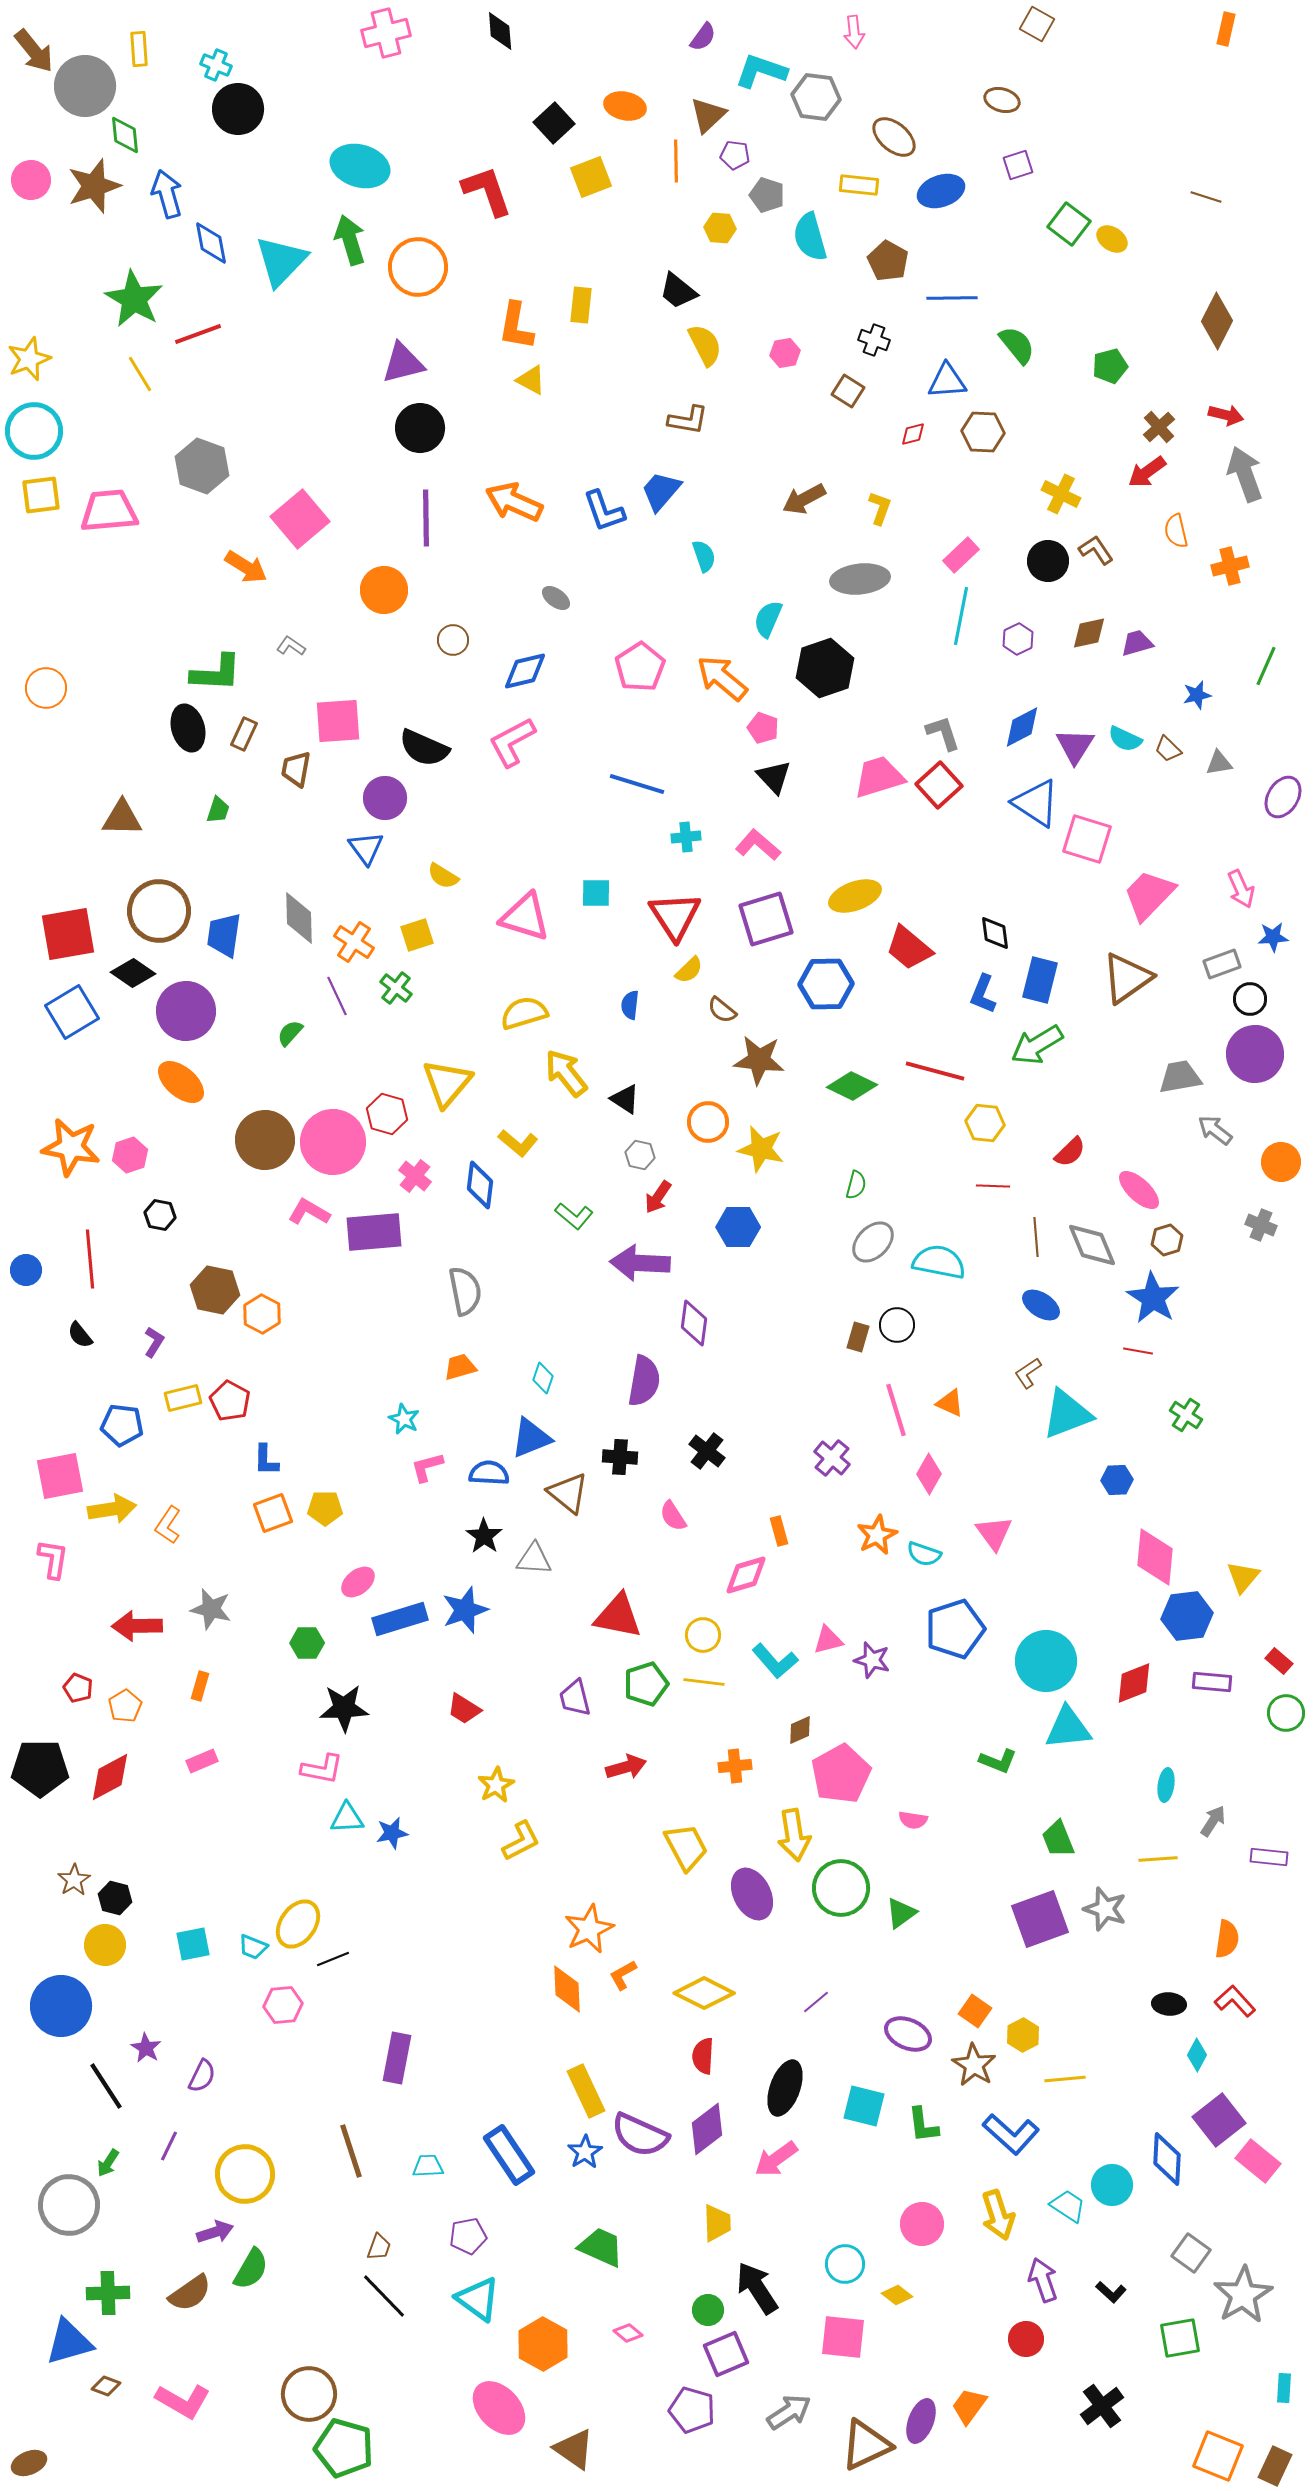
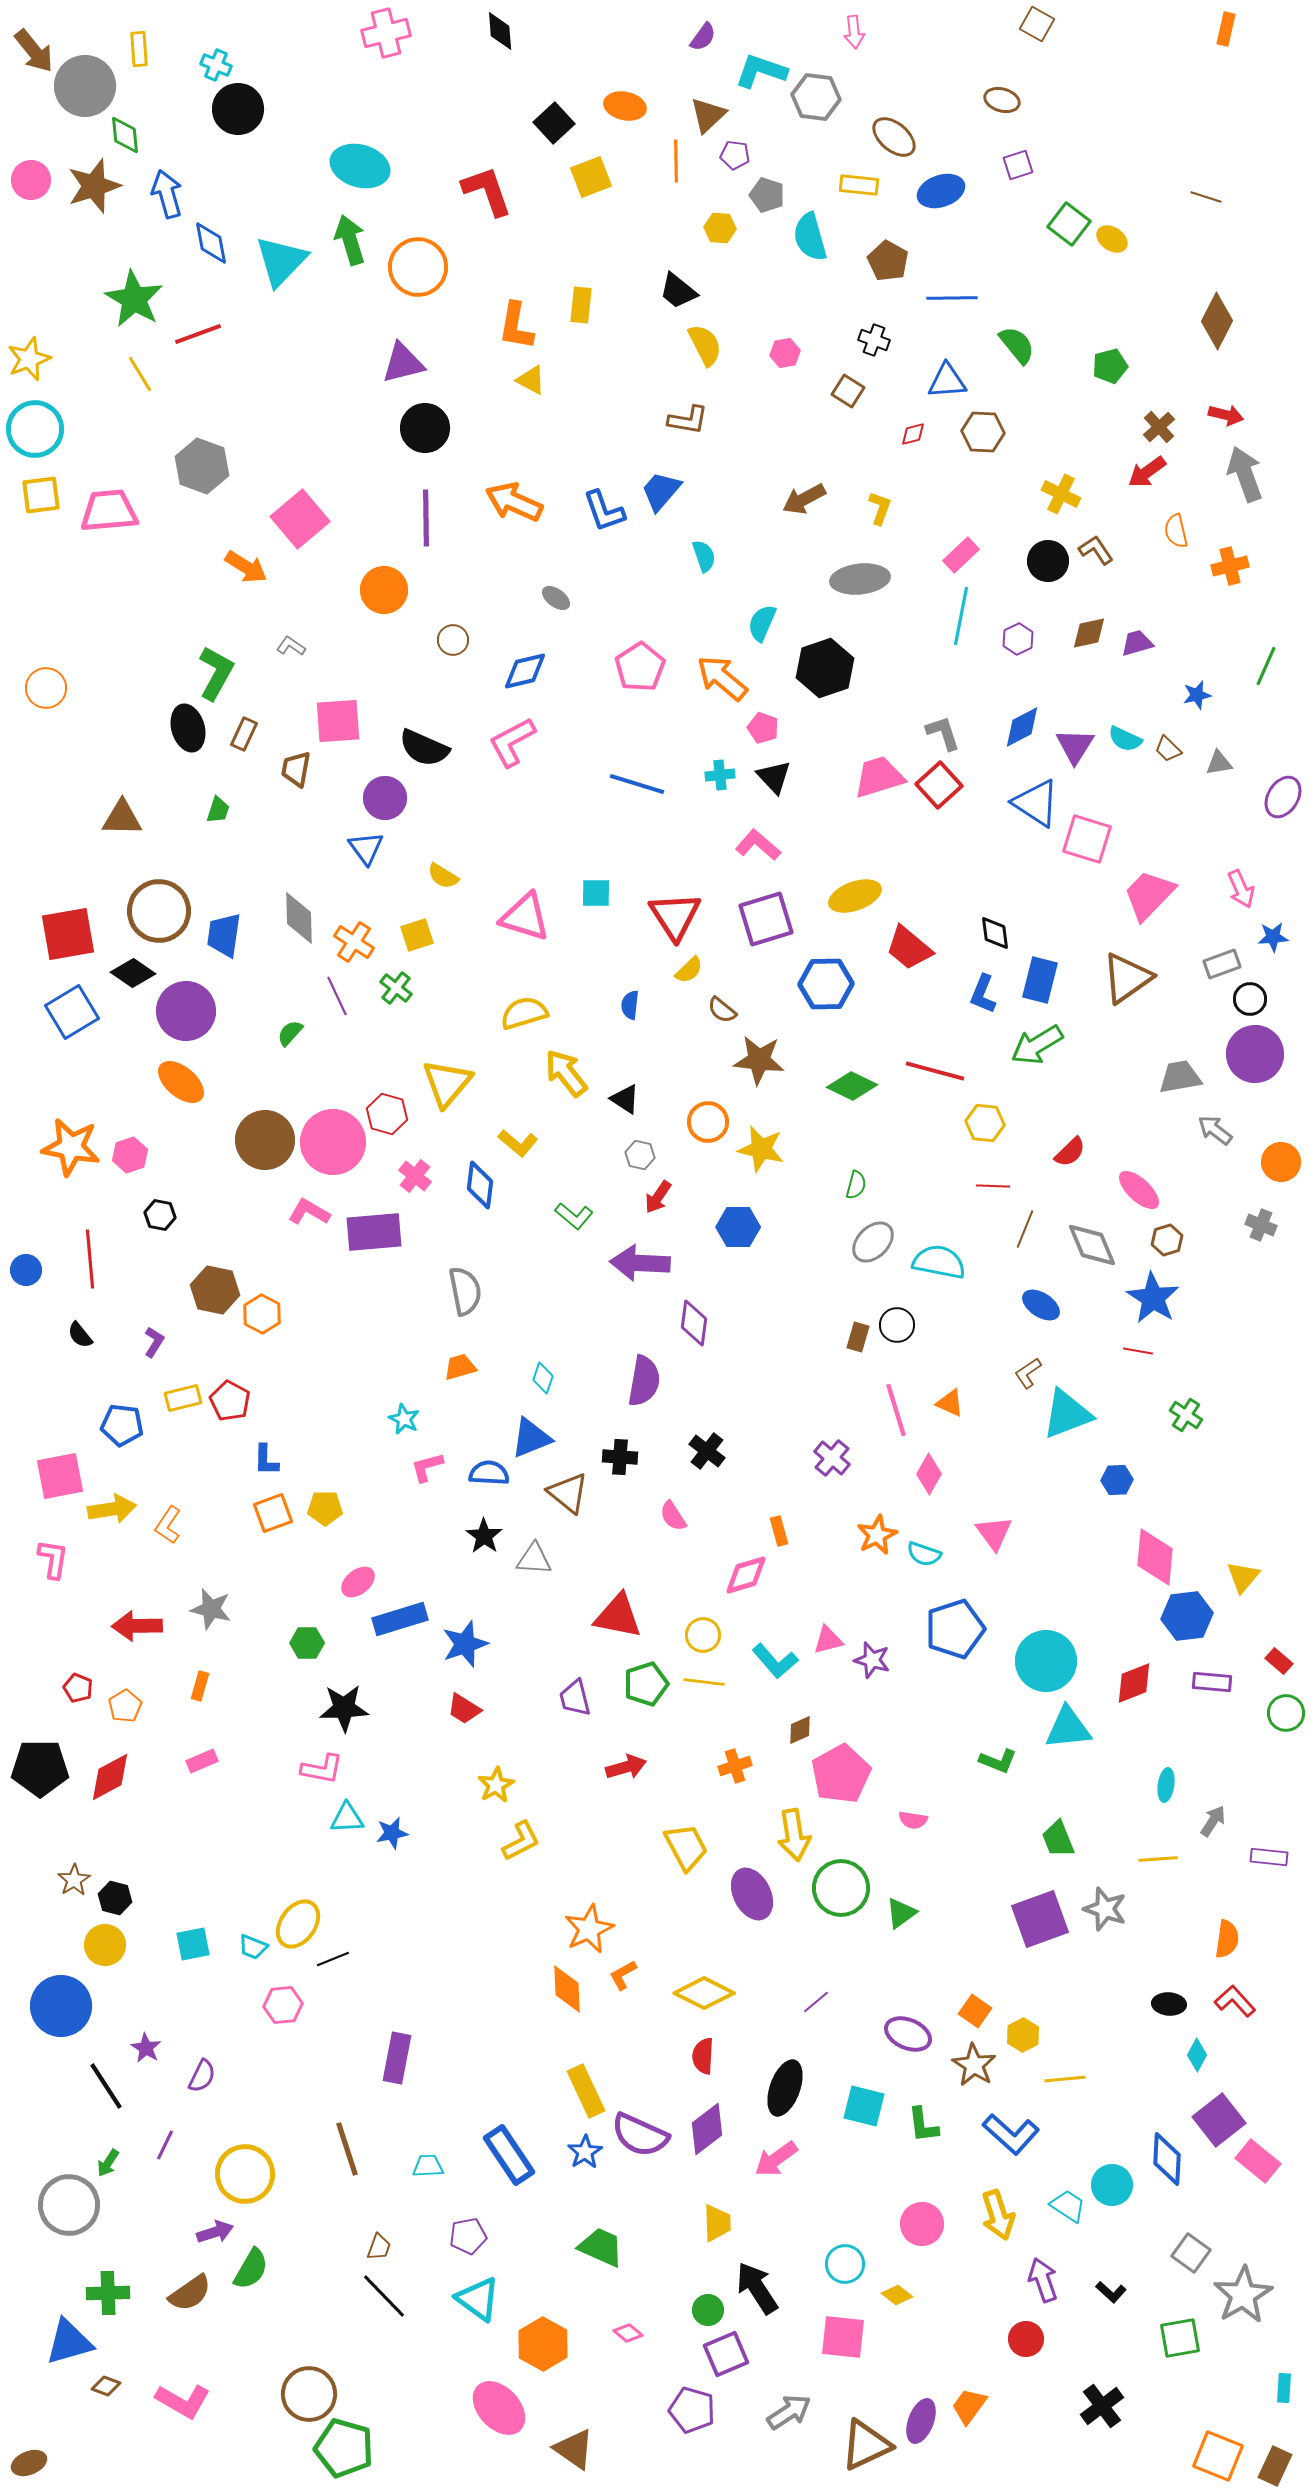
black circle at (420, 428): moved 5 px right
cyan circle at (34, 431): moved 1 px right, 2 px up
cyan semicircle at (768, 619): moved 6 px left, 4 px down
green L-shape at (216, 673): rotated 64 degrees counterclockwise
cyan cross at (686, 837): moved 34 px right, 62 px up
brown line at (1036, 1237): moved 11 px left, 8 px up; rotated 27 degrees clockwise
blue star at (465, 1610): moved 34 px down
orange cross at (735, 1766): rotated 12 degrees counterclockwise
purple line at (169, 2146): moved 4 px left, 1 px up
brown line at (351, 2151): moved 4 px left, 2 px up
